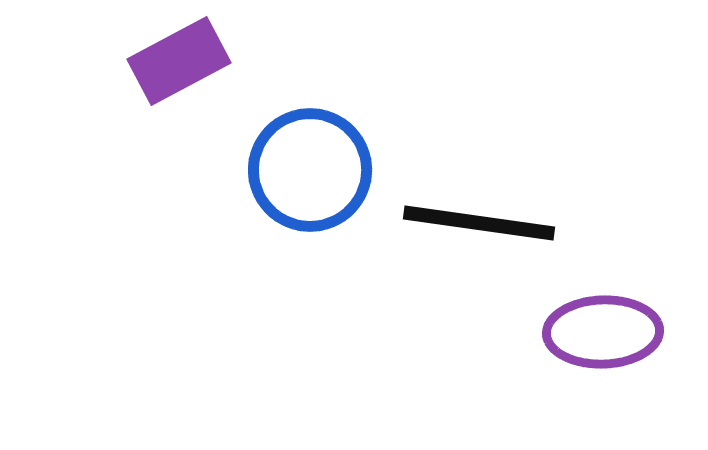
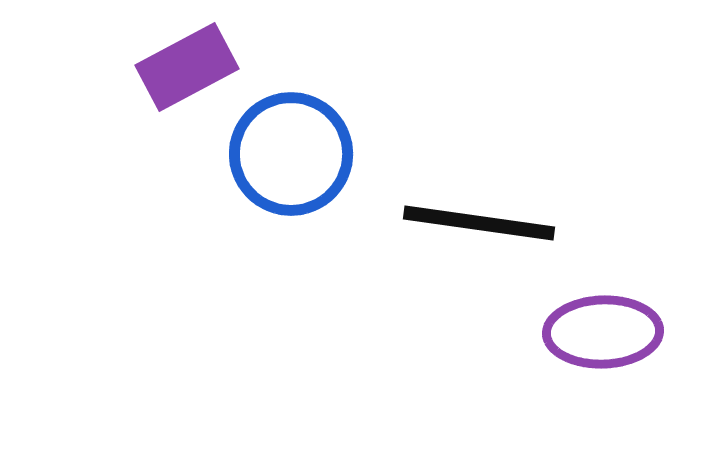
purple rectangle: moved 8 px right, 6 px down
blue circle: moved 19 px left, 16 px up
